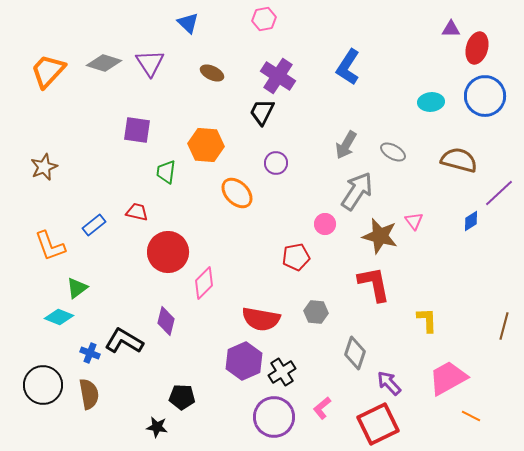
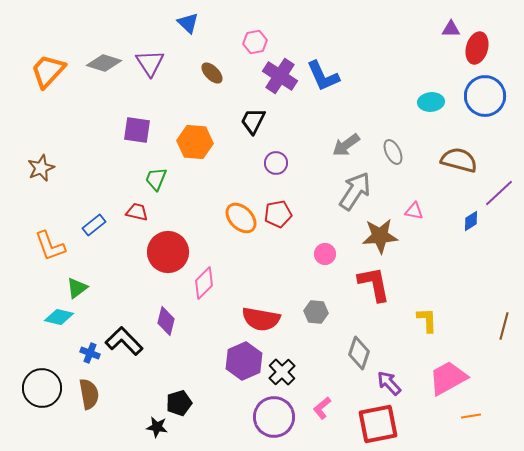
pink hexagon at (264, 19): moved 9 px left, 23 px down
blue L-shape at (348, 67): moved 25 px left, 9 px down; rotated 57 degrees counterclockwise
brown ellipse at (212, 73): rotated 20 degrees clockwise
purple cross at (278, 76): moved 2 px right
black trapezoid at (262, 112): moved 9 px left, 9 px down
orange hexagon at (206, 145): moved 11 px left, 3 px up
gray arrow at (346, 145): rotated 24 degrees clockwise
gray ellipse at (393, 152): rotated 35 degrees clockwise
brown star at (44, 167): moved 3 px left, 1 px down
green trapezoid at (166, 172): moved 10 px left, 7 px down; rotated 15 degrees clockwise
gray arrow at (357, 191): moved 2 px left
orange ellipse at (237, 193): moved 4 px right, 25 px down
pink triangle at (414, 221): moved 10 px up; rotated 42 degrees counterclockwise
pink circle at (325, 224): moved 30 px down
brown star at (380, 236): rotated 18 degrees counterclockwise
red pentagon at (296, 257): moved 18 px left, 43 px up
cyan diamond at (59, 317): rotated 8 degrees counterclockwise
black L-shape at (124, 341): rotated 15 degrees clockwise
gray diamond at (355, 353): moved 4 px right
black cross at (282, 372): rotated 12 degrees counterclockwise
black circle at (43, 385): moved 1 px left, 3 px down
black pentagon at (182, 397): moved 3 px left, 6 px down; rotated 20 degrees counterclockwise
orange line at (471, 416): rotated 36 degrees counterclockwise
red square at (378, 424): rotated 15 degrees clockwise
